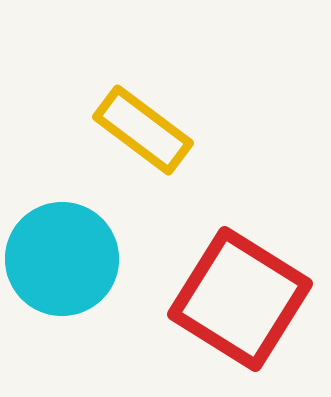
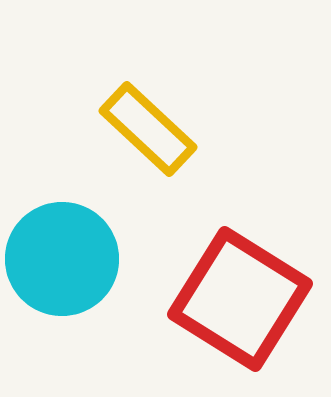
yellow rectangle: moved 5 px right, 1 px up; rotated 6 degrees clockwise
